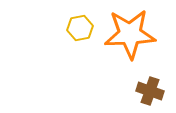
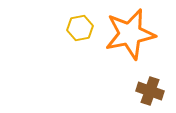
orange star: rotated 9 degrees counterclockwise
